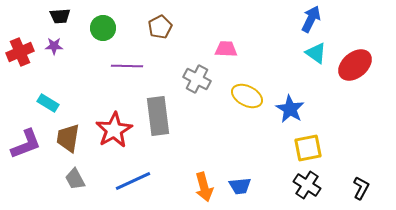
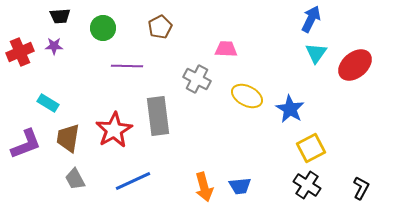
cyan triangle: rotated 30 degrees clockwise
yellow square: moved 3 px right; rotated 16 degrees counterclockwise
